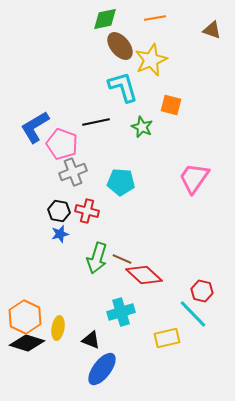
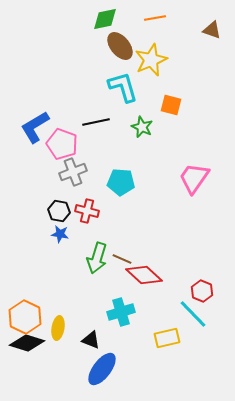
blue star: rotated 24 degrees clockwise
red hexagon: rotated 10 degrees clockwise
